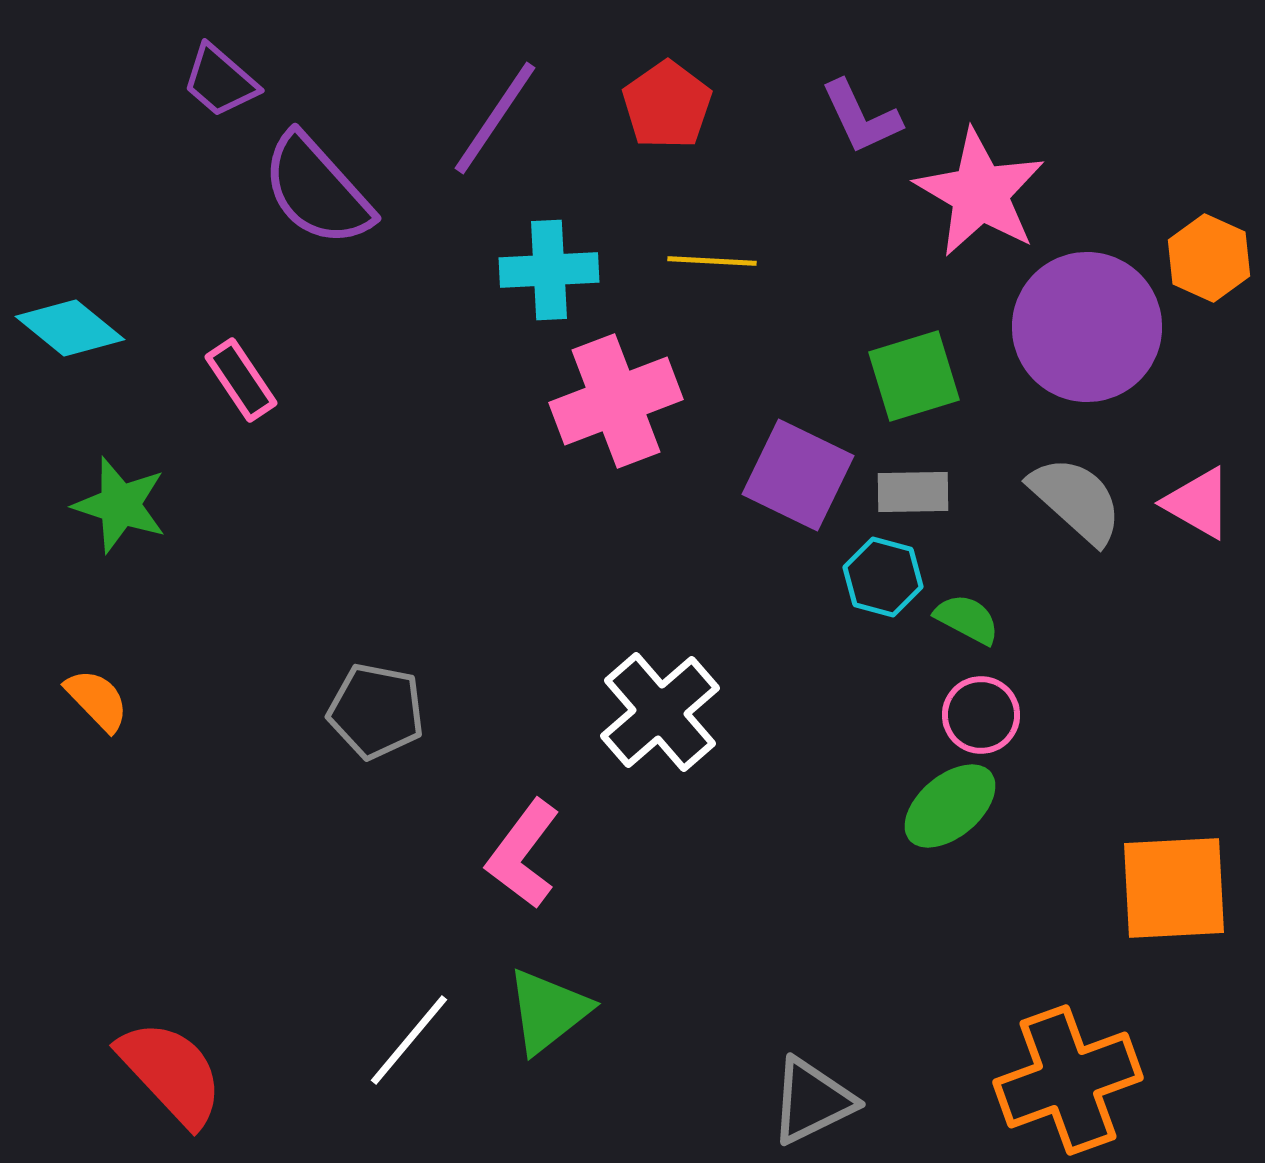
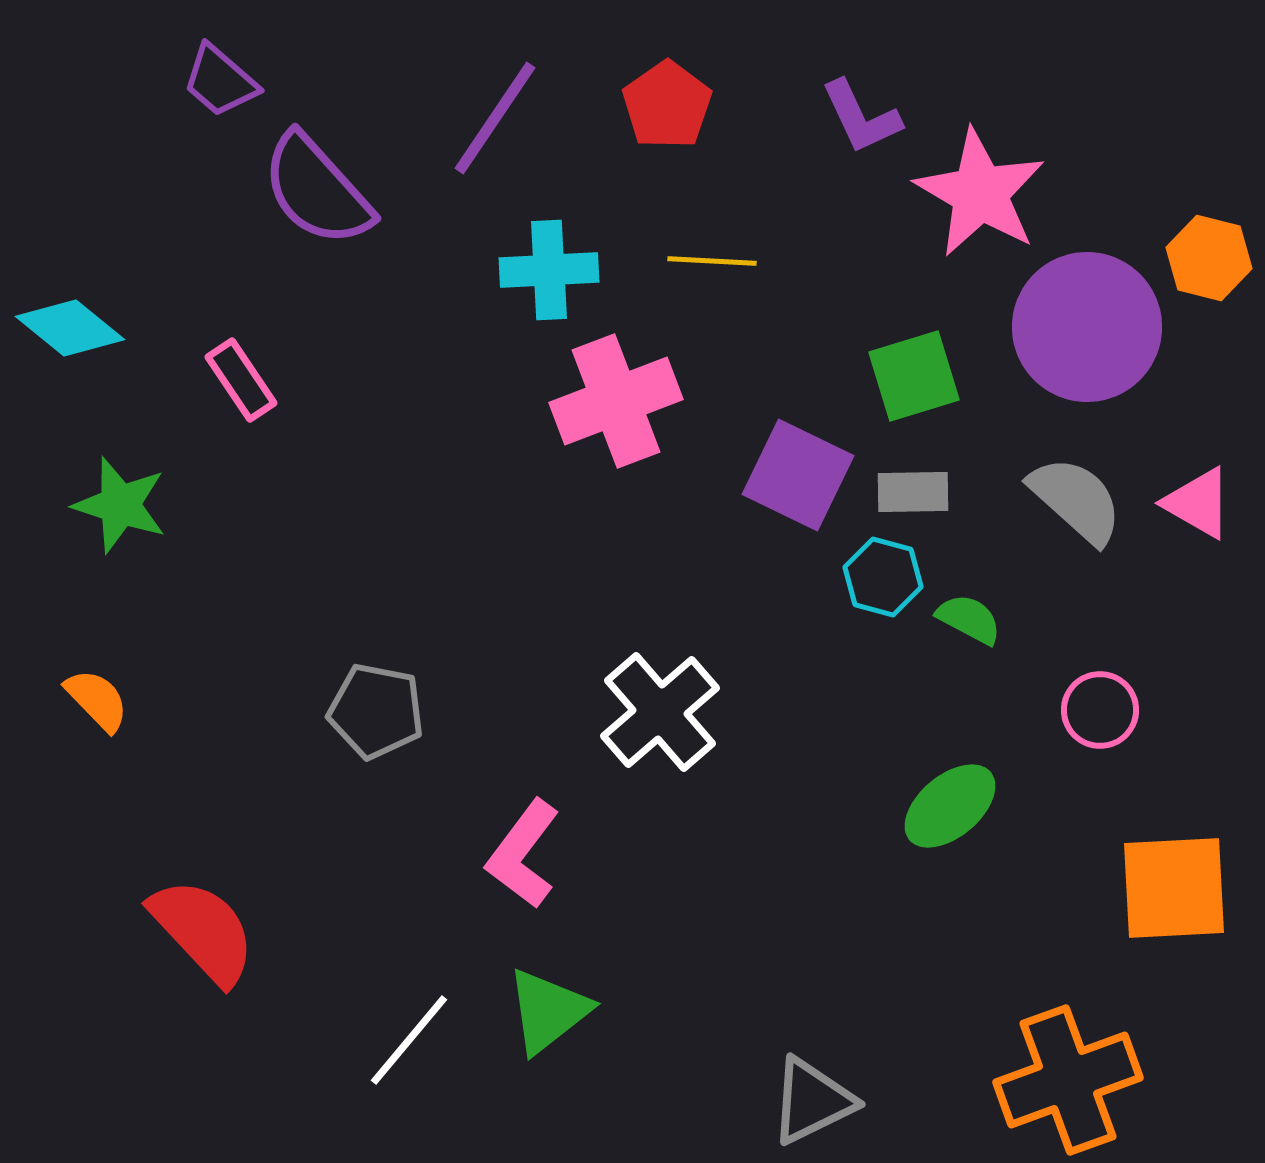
orange hexagon: rotated 10 degrees counterclockwise
green semicircle: moved 2 px right
pink circle: moved 119 px right, 5 px up
red semicircle: moved 32 px right, 142 px up
